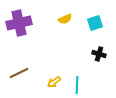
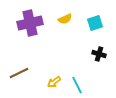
purple cross: moved 11 px right
cyan line: rotated 30 degrees counterclockwise
